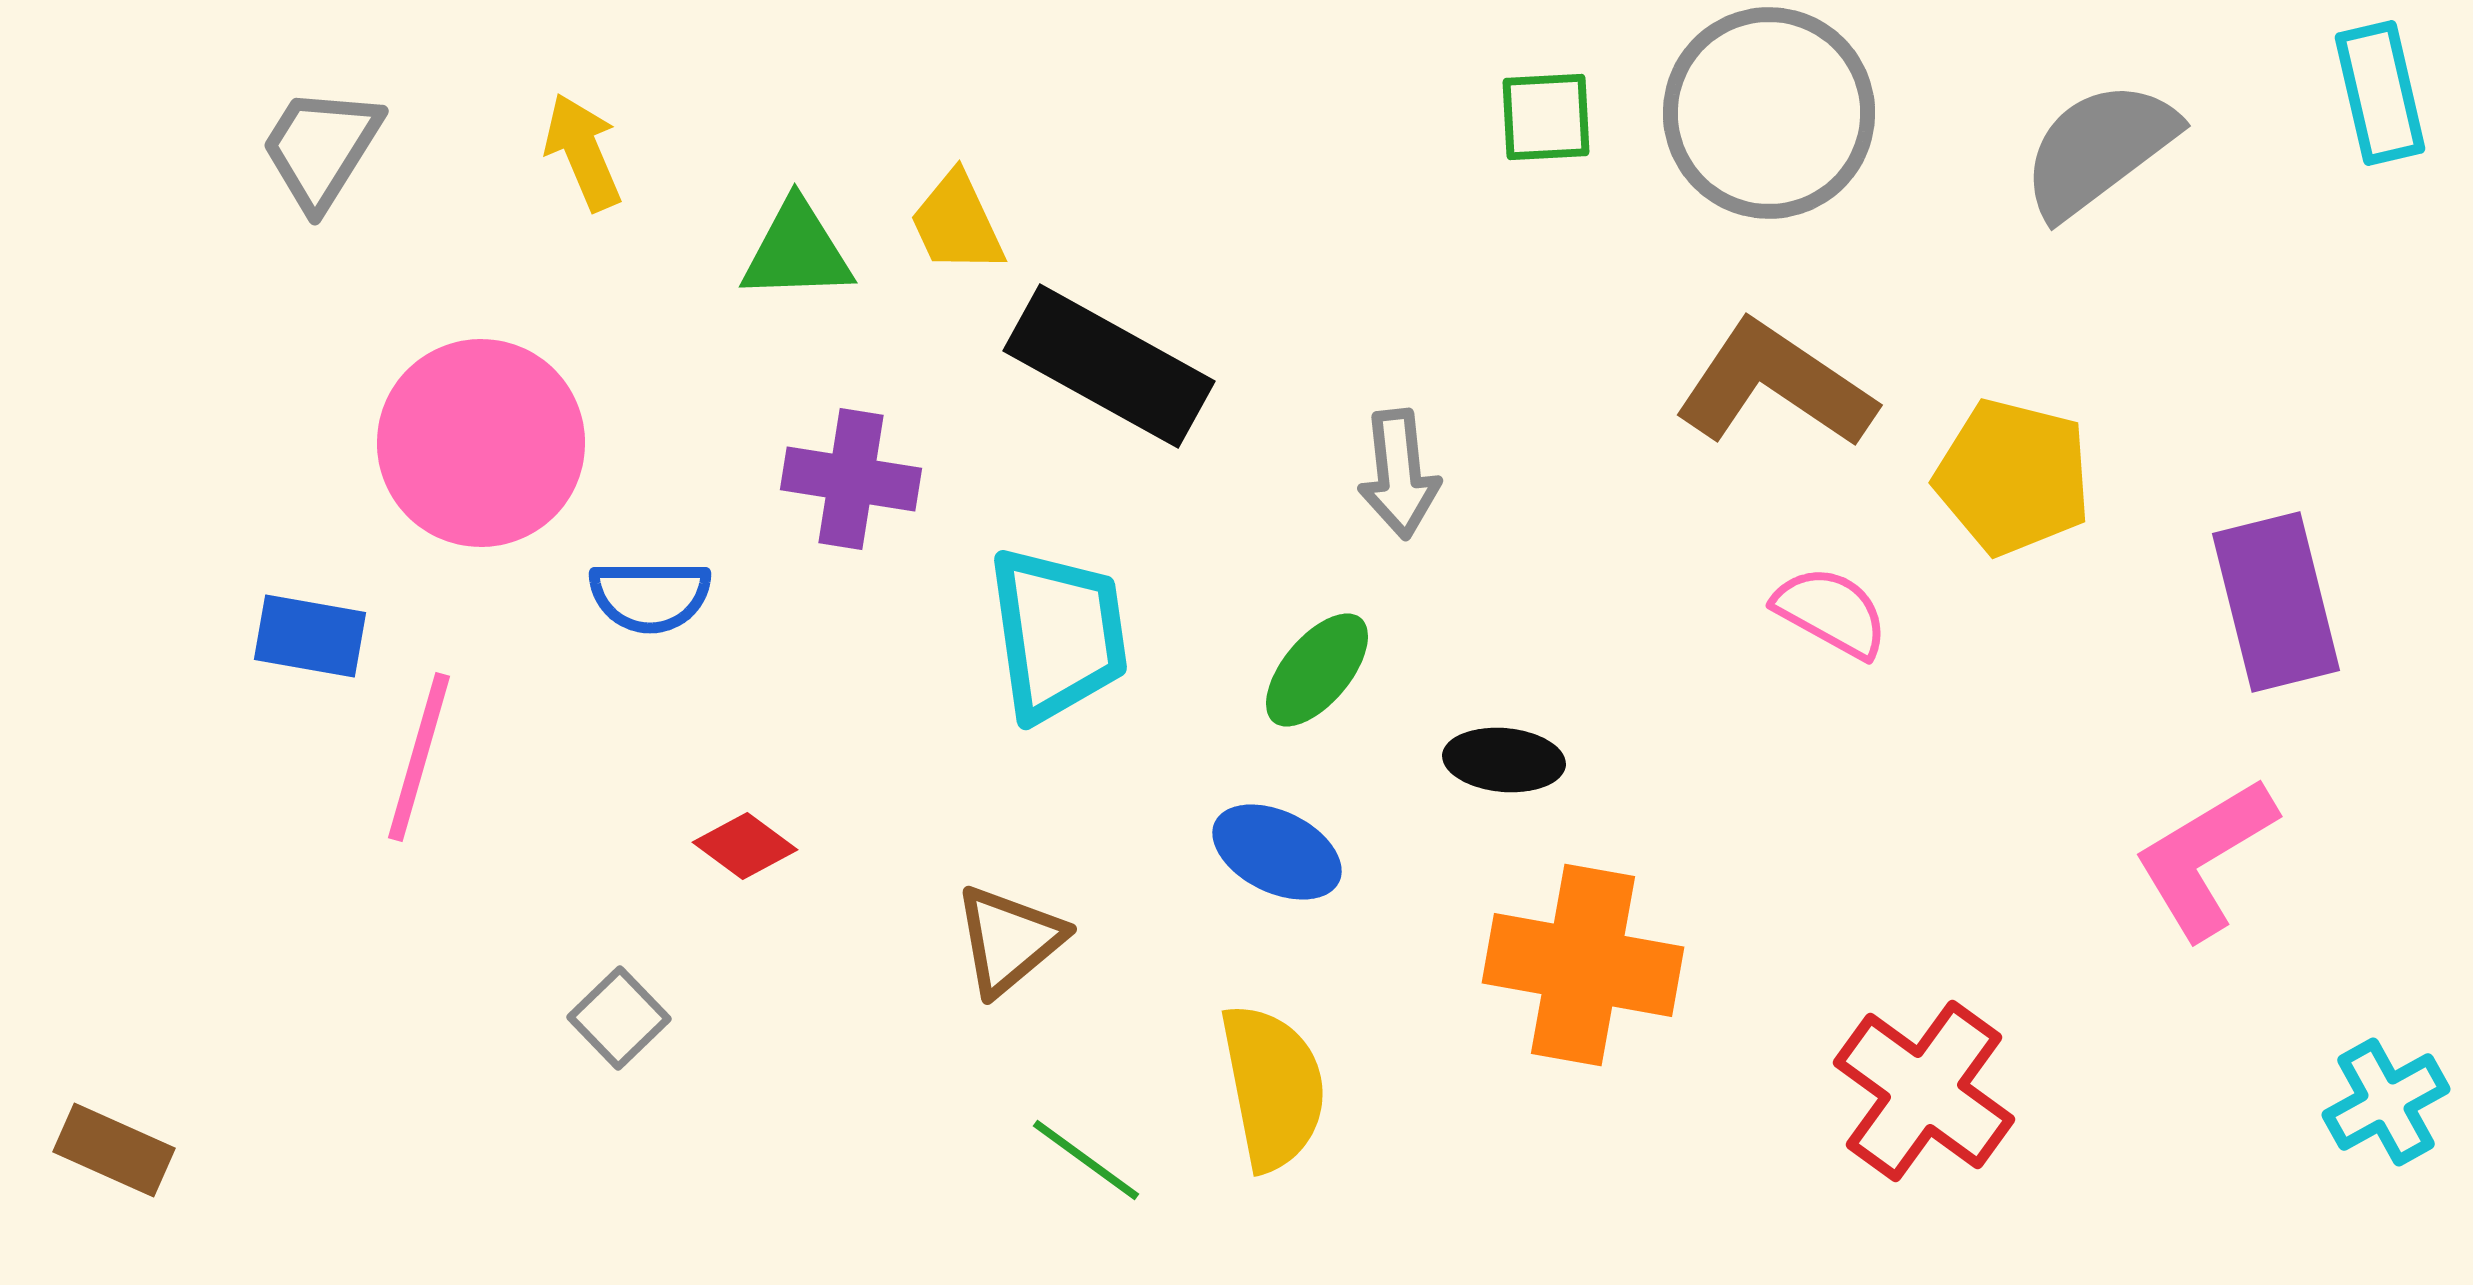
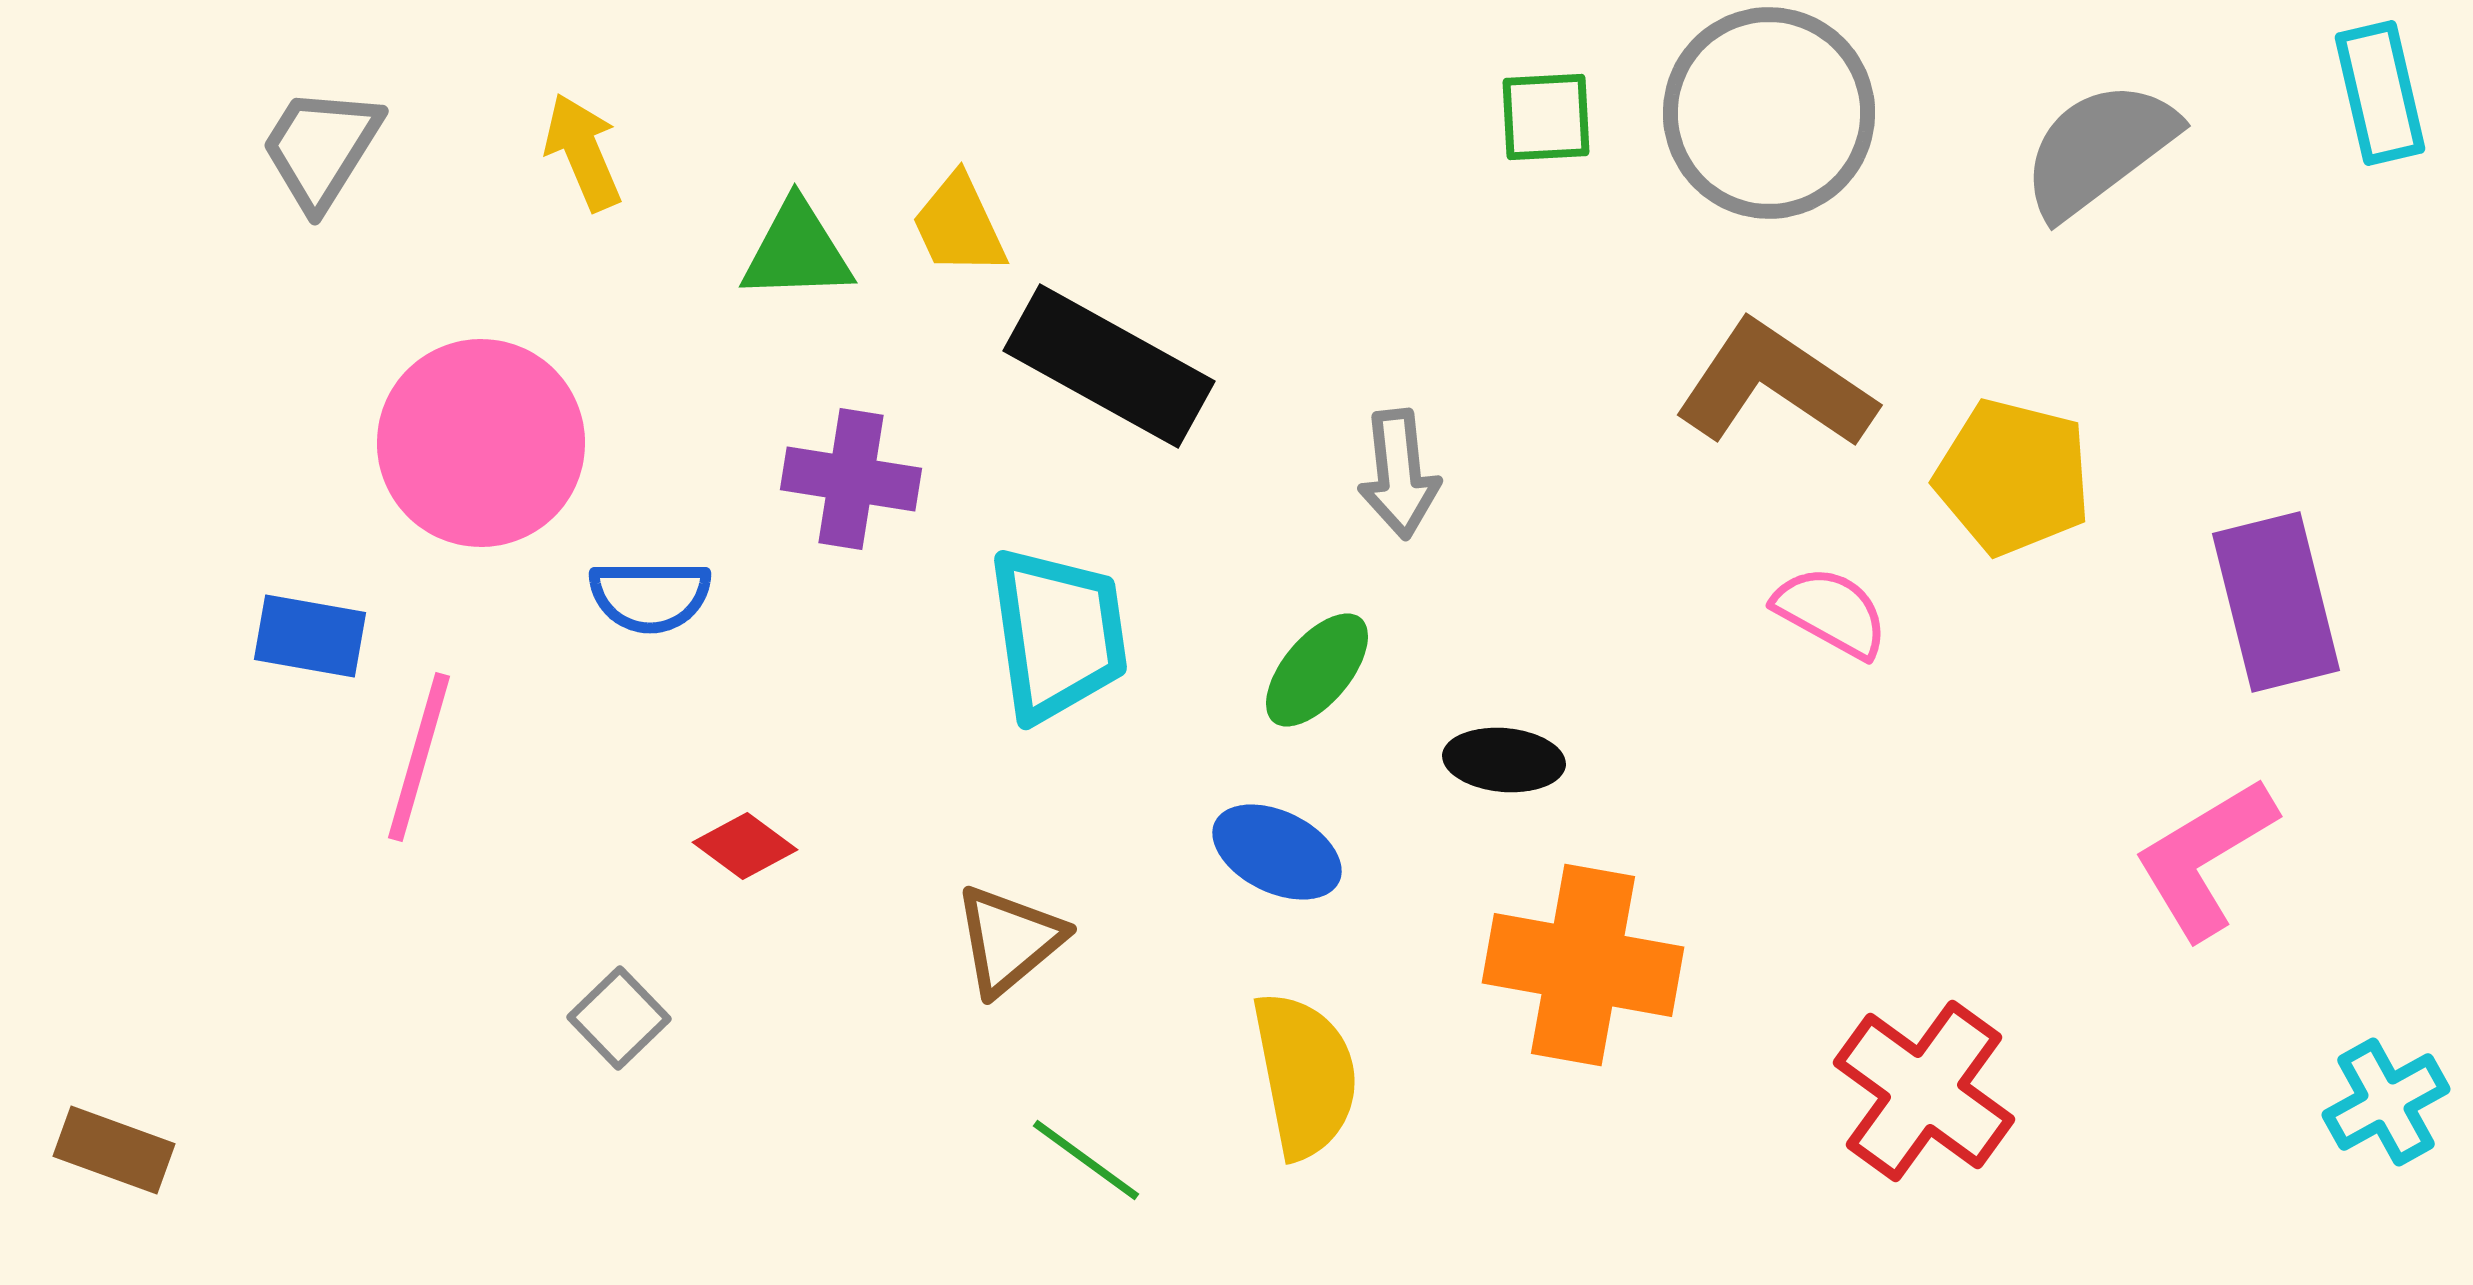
yellow trapezoid: moved 2 px right, 2 px down
yellow semicircle: moved 32 px right, 12 px up
brown rectangle: rotated 4 degrees counterclockwise
